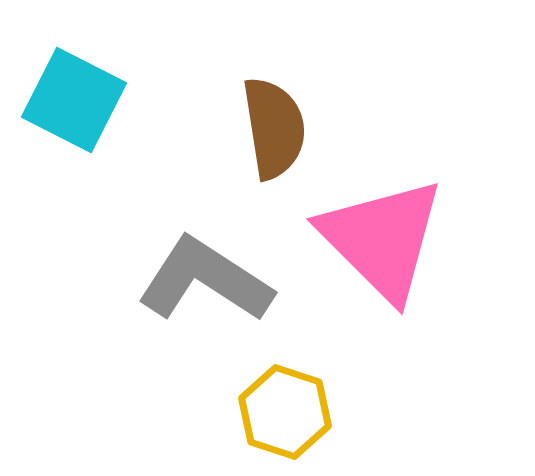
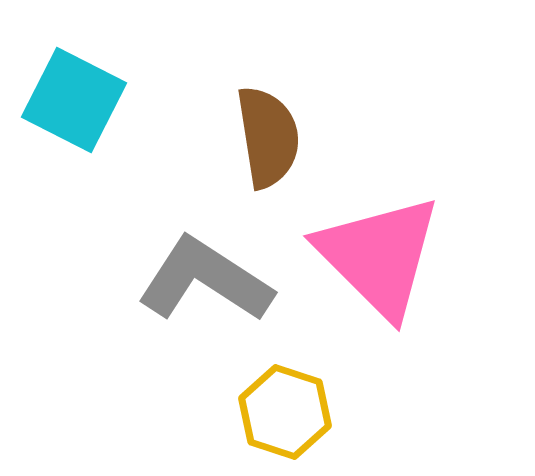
brown semicircle: moved 6 px left, 9 px down
pink triangle: moved 3 px left, 17 px down
